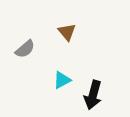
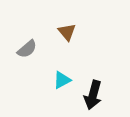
gray semicircle: moved 2 px right
